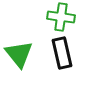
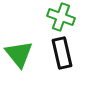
green cross: rotated 12 degrees clockwise
